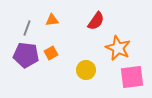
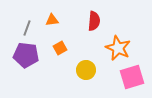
red semicircle: moved 2 px left; rotated 30 degrees counterclockwise
orange square: moved 9 px right, 5 px up
pink square: rotated 10 degrees counterclockwise
